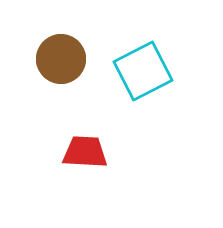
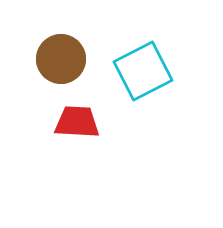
red trapezoid: moved 8 px left, 30 px up
